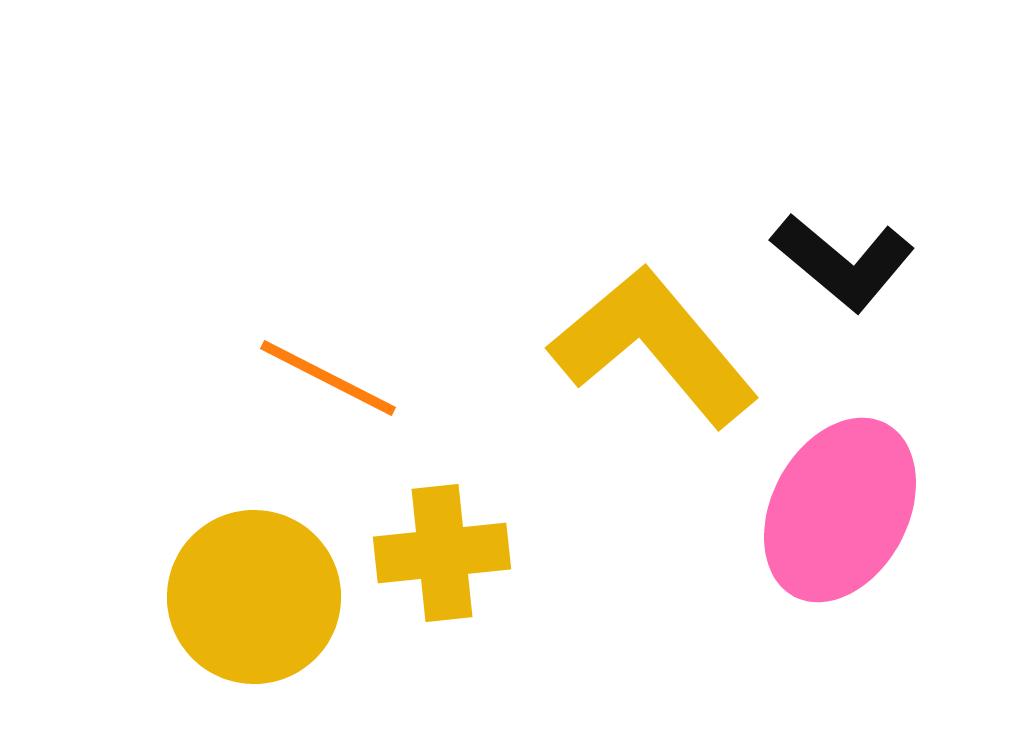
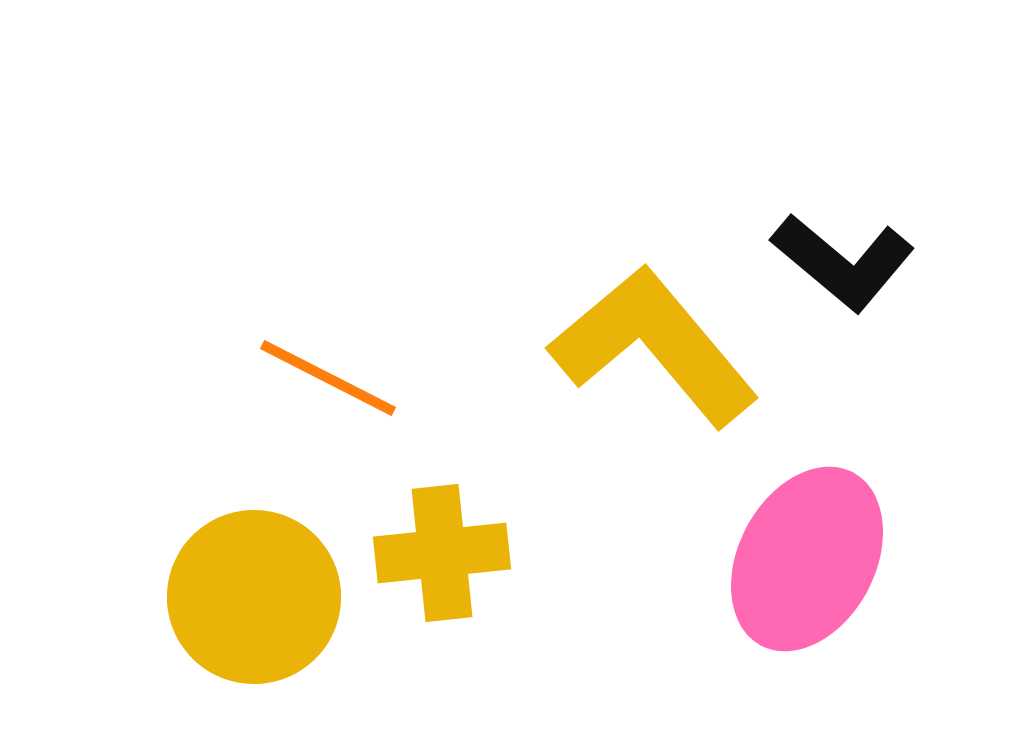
pink ellipse: moved 33 px left, 49 px down
